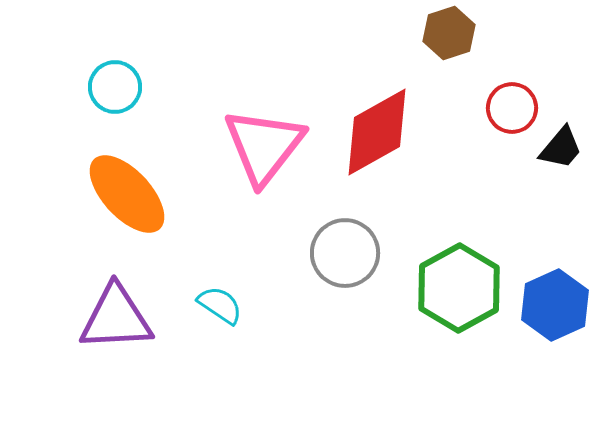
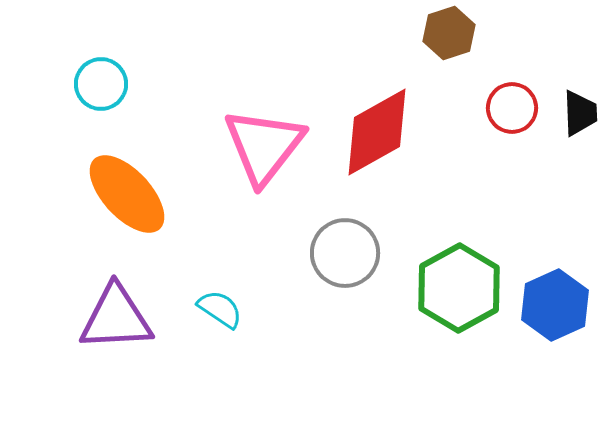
cyan circle: moved 14 px left, 3 px up
black trapezoid: moved 19 px right, 35 px up; rotated 42 degrees counterclockwise
cyan semicircle: moved 4 px down
